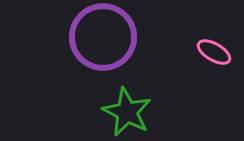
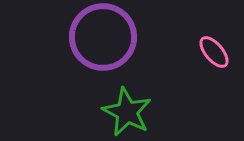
pink ellipse: rotated 20 degrees clockwise
